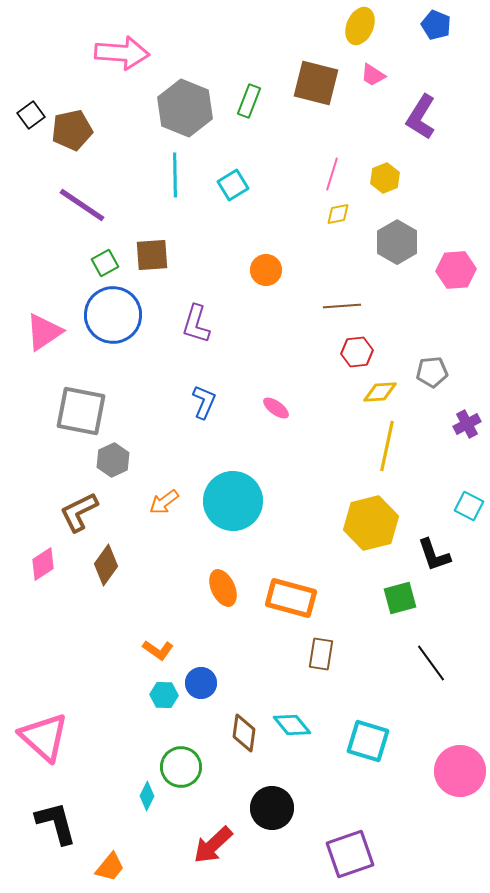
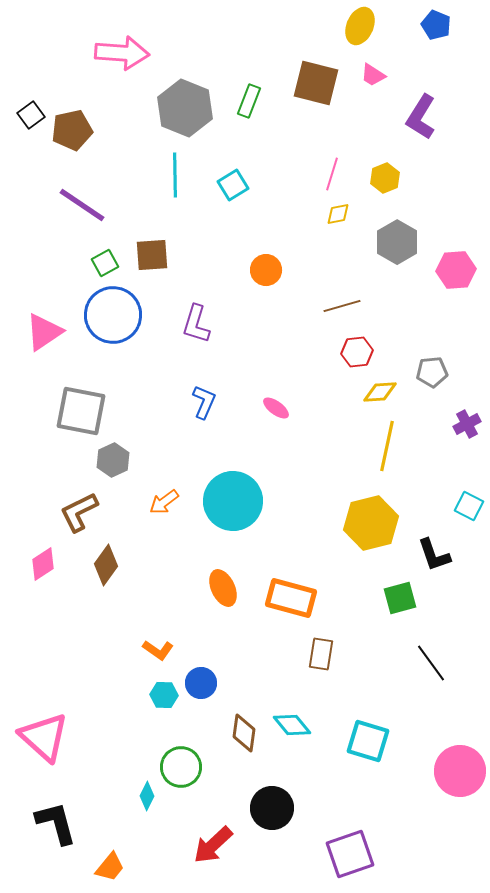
brown line at (342, 306): rotated 12 degrees counterclockwise
